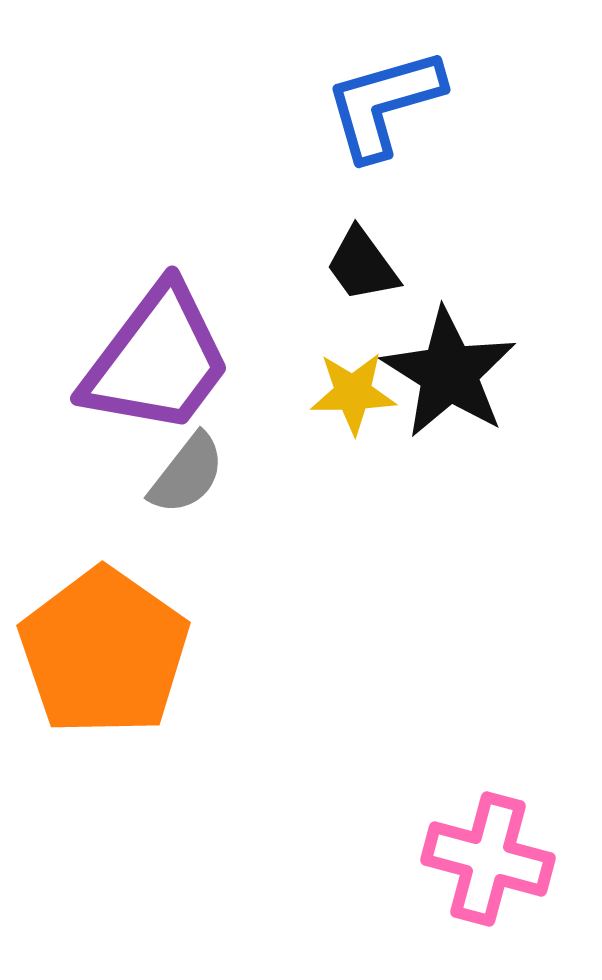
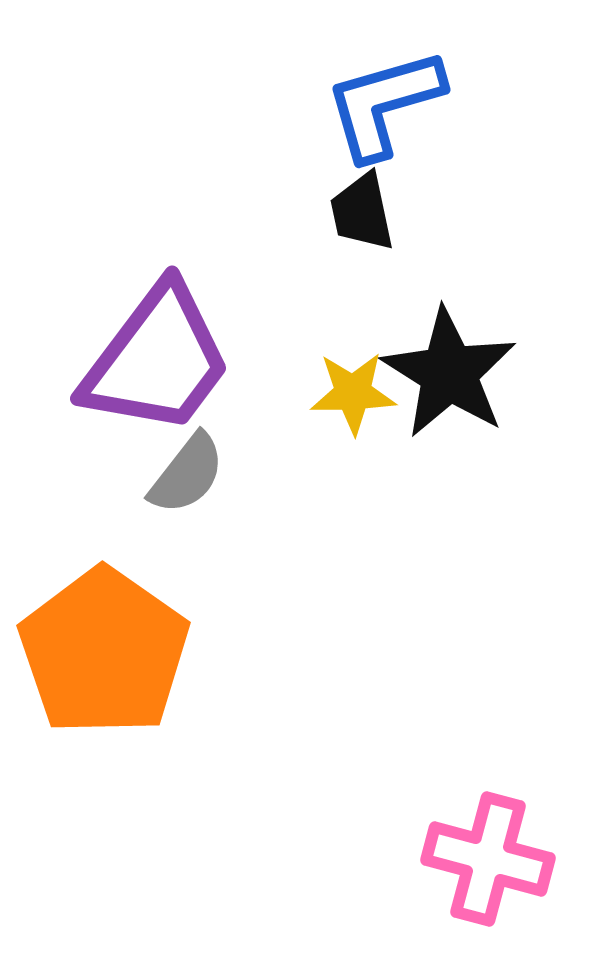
black trapezoid: moved 53 px up; rotated 24 degrees clockwise
